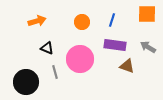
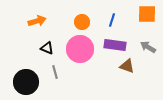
pink circle: moved 10 px up
